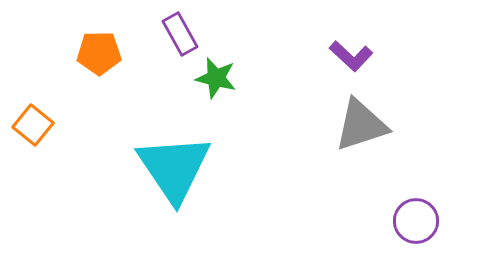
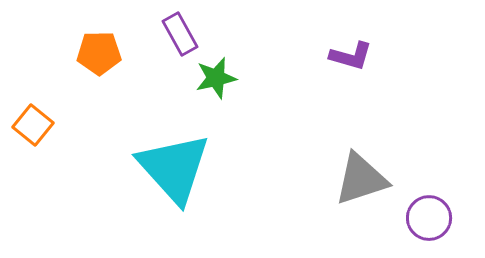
purple L-shape: rotated 27 degrees counterclockwise
green star: rotated 27 degrees counterclockwise
gray triangle: moved 54 px down
cyan triangle: rotated 8 degrees counterclockwise
purple circle: moved 13 px right, 3 px up
